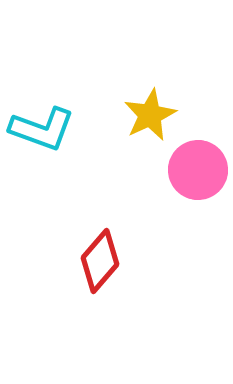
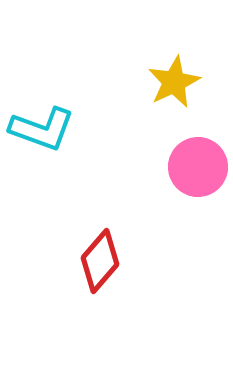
yellow star: moved 24 px right, 33 px up
pink circle: moved 3 px up
